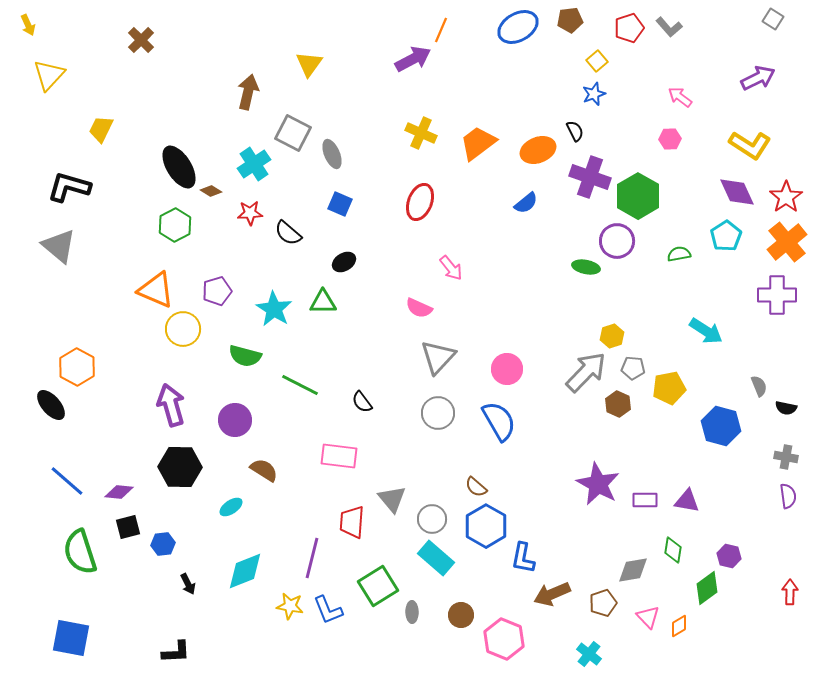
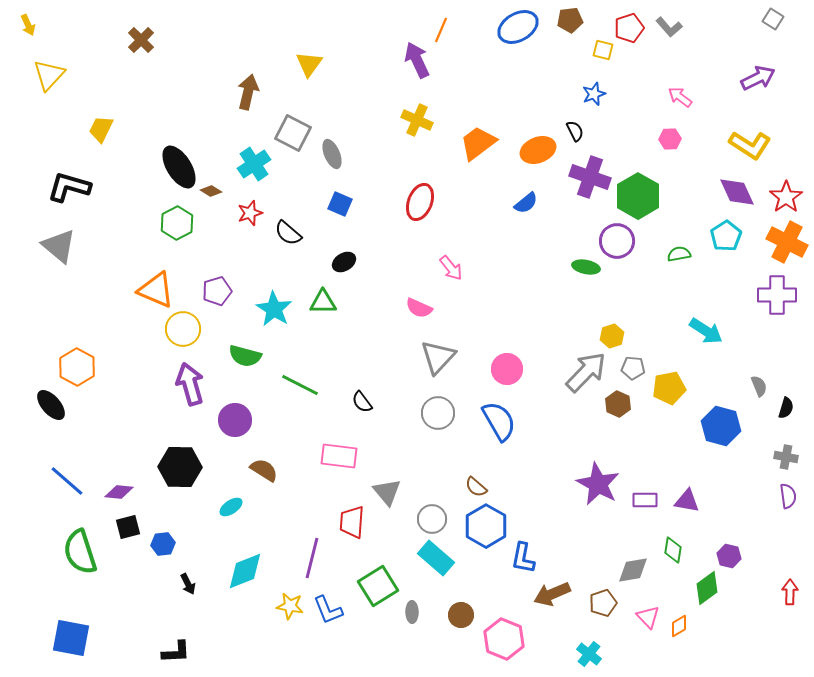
purple arrow at (413, 59): moved 4 px right, 1 px down; rotated 87 degrees counterclockwise
yellow square at (597, 61): moved 6 px right, 11 px up; rotated 35 degrees counterclockwise
yellow cross at (421, 133): moved 4 px left, 13 px up
red star at (250, 213): rotated 15 degrees counterclockwise
green hexagon at (175, 225): moved 2 px right, 2 px up
orange cross at (787, 242): rotated 24 degrees counterclockwise
purple arrow at (171, 405): moved 19 px right, 21 px up
black semicircle at (786, 408): rotated 85 degrees counterclockwise
gray triangle at (392, 499): moved 5 px left, 7 px up
